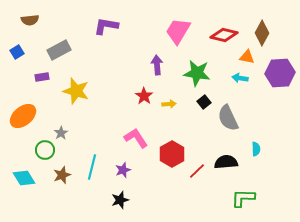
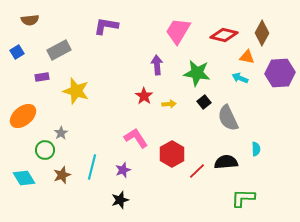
cyan arrow: rotated 14 degrees clockwise
